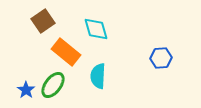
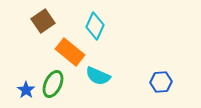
cyan diamond: moved 1 px left, 3 px up; rotated 40 degrees clockwise
orange rectangle: moved 4 px right
blue hexagon: moved 24 px down
cyan semicircle: rotated 70 degrees counterclockwise
green ellipse: moved 1 px up; rotated 12 degrees counterclockwise
